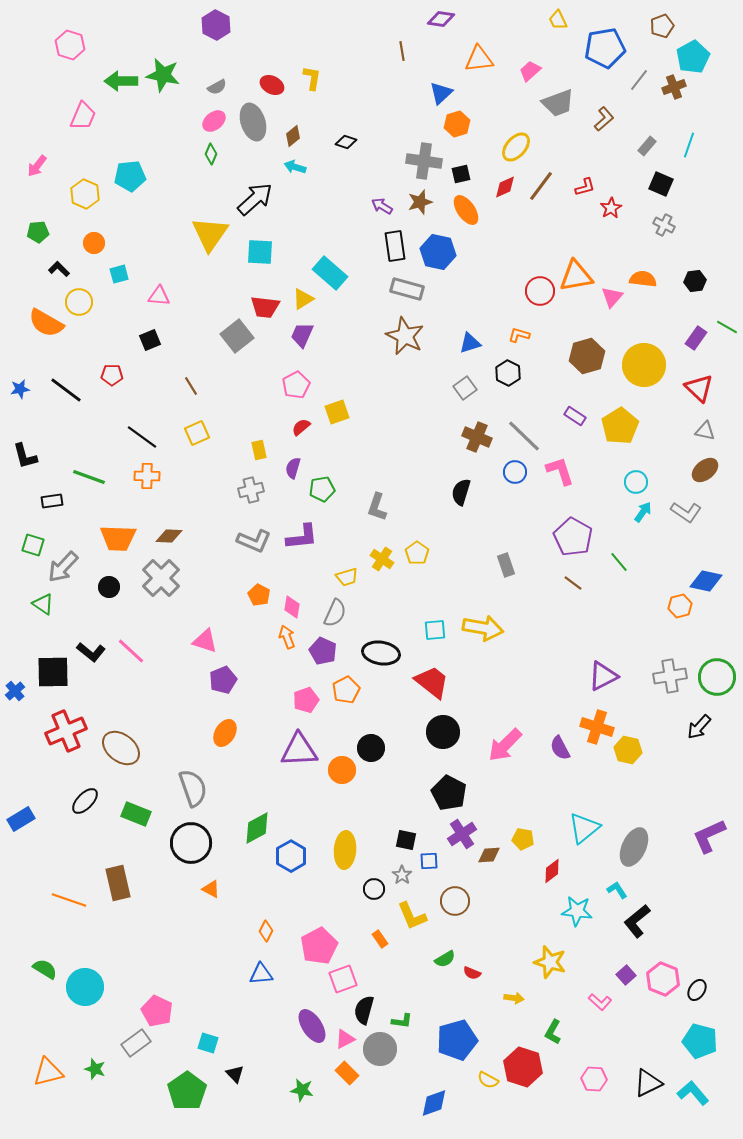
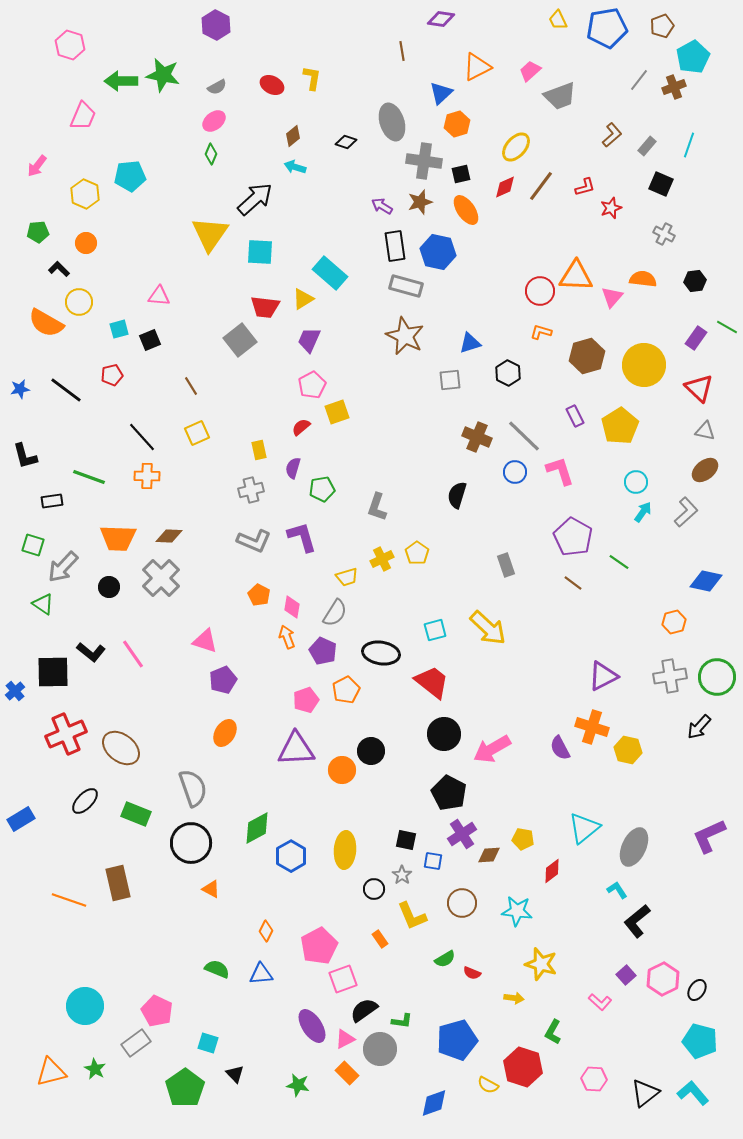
blue pentagon at (605, 48): moved 2 px right, 20 px up
orange triangle at (479, 59): moved 2 px left, 8 px down; rotated 20 degrees counterclockwise
gray trapezoid at (558, 103): moved 2 px right, 7 px up
brown L-shape at (604, 119): moved 8 px right, 16 px down
gray ellipse at (253, 122): moved 139 px right
red star at (611, 208): rotated 10 degrees clockwise
gray cross at (664, 225): moved 9 px down
orange circle at (94, 243): moved 8 px left
cyan square at (119, 274): moved 55 px down
orange triangle at (576, 276): rotated 12 degrees clockwise
gray rectangle at (407, 289): moved 1 px left, 3 px up
purple trapezoid at (302, 335): moved 7 px right, 5 px down
orange L-shape at (519, 335): moved 22 px right, 3 px up
gray square at (237, 336): moved 3 px right, 4 px down
red pentagon at (112, 375): rotated 15 degrees counterclockwise
pink pentagon at (296, 385): moved 16 px right
gray square at (465, 388): moved 15 px left, 8 px up; rotated 30 degrees clockwise
purple rectangle at (575, 416): rotated 30 degrees clockwise
black line at (142, 437): rotated 12 degrees clockwise
black semicircle at (461, 492): moved 4 px left, 3 px down
gray L-shape at (686, 512): rotated 76 degrees counterclockwise
purple L-shape at (302, 537): rotated 100 degrees counterclockwise
yellow cross at (382, 559): rotated 30 degrees clockwise
green line at (619, 562): rotated 15 degrees counterclockwise
orange hexagon at (680, 606): moved 6 px left, 16 px down
gray semicircle at (335, 613): rotated 8 degrees clockwise
yellow arrow at (483, 628): moved 5 px right; rotated 33 degrees clockwise
cyan square at (435, 630): rotated 10 degrees counterclockwise
pink line at (131, 651): moved 2 px right, 3 px down; rotated 12 degrees clockwise
orange cross at (597, 727): moved 5 px left
red cross at (66, 731): moved 3 px down
black circle at (443, 732): moved 1 px right, 2 px down
pink arrow at (505, 745): moved 13 px left, 4 px down; rotated 15 degrees clockwise
black circle at (371, 748): moved 3 px down
purple triangle at (299, 750): moved 3 px left, 1 px up
blue square at (429, 861): moved 4 px right; rotated 12 degrees clockwise
brown circle at (455, 901): moved 7 px right, 2 px down
cyan star at (577, 911): moved 60 px left
yellow star at (550, 962): moved 9 px left, 2 px down
green semicircle at (45, 969): moved 172 px right; rotated 10 degrees counterclockwise
pink hexagon at (663, 979): rotated 12 degrees clockwise
cyan circle at (85, 987): moved 19 px down
black semicircle at (364, 1010): rotated 40 degrees clockwise
green star at (95, 1069): rotated 10 degrees clockwise
orange triangle at (48, 1072): moved 3 px right
yellow semicircle at (488, 1080): moved 5 px down
black triangle at (648, 1083): moved 3 px left, 10 px down; rotated 12 degrees counterclockwise
green star at (302, 1090): moved 4 px left, 5 px up
green pentagon at (187, 1091): moved 2 px left, 3 px up
